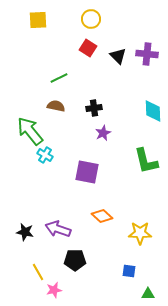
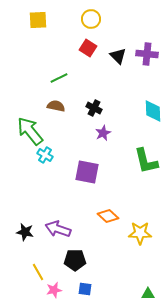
black cross: rotated 35 degrees clockwise
orange diamond: moved 6 px right
blue square: moved 44 px left, 18 px down
